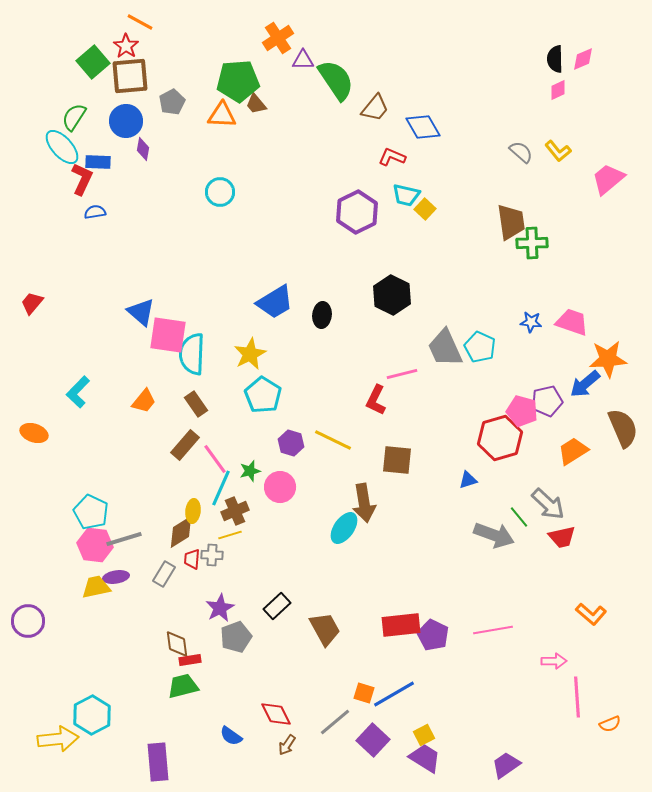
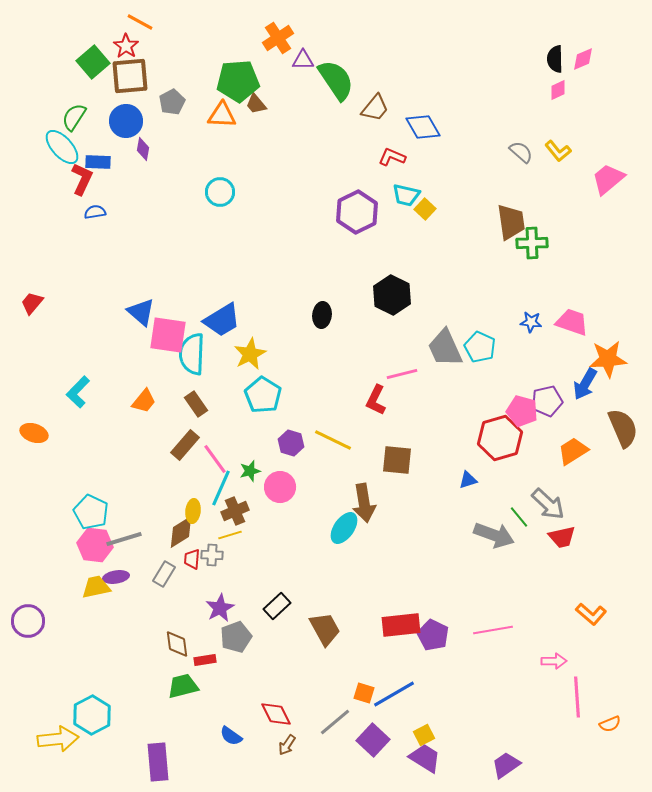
blue trapezoid at (275, 302): moved 53 px left, 18 px down
blue arrow at (585, 384): rotated 20 degrees counterclockwise
red rectangle at (190, 660): moved 15 px right
